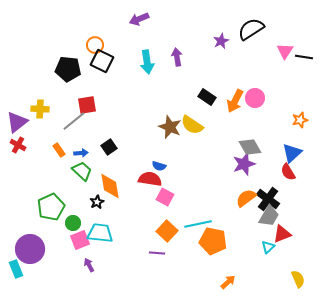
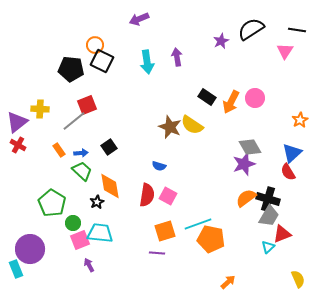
black line at (304, 57): moved 7 px left, 27 px up
black pentagon at (68, 69): moved 3 px right
orange arrow at (235, 101): moved 4 px left, 1 px down
red square at (87, 105): rotated 12 degrees counterclockwise
orange star at (300, 120): rotated 14 degrees counterclockwise
red semicircle at (150, 179): moved 3 px left, 16 px down; rotated 90 degrees clockwise
pink square at (165, 197): moved 3 px right, 1 px up
black cross at (268, 199): rotated 20 degrees counterclockwise
green pentagon at (51, 207): moved 1 px right, 4 px up; rotated 16 degrees counterclockwise
cyan line at (198, 224): rotated 8 degrees counterclockwise
orange square at (167, 231): moved 2 px left; rotated 30 degrees clockwise
orange pentagon at (213, 241): moved 2 px left, 2 px up
